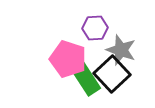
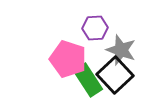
black square: moved 3 px right, 1 px down
green rectangle: moved 2 px right, 1 px down
